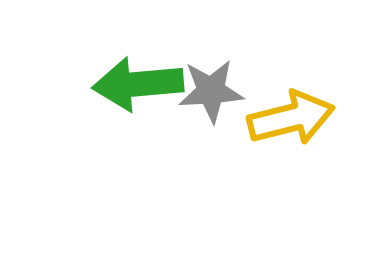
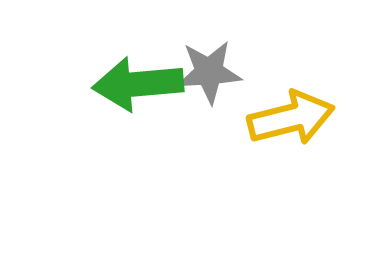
gray star: moved 2 px left, 19 px up
